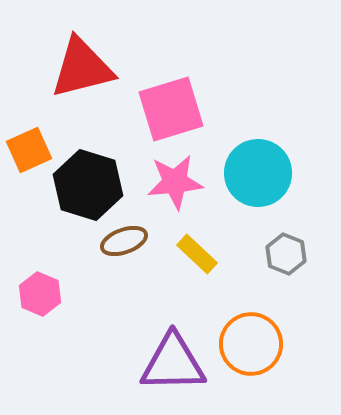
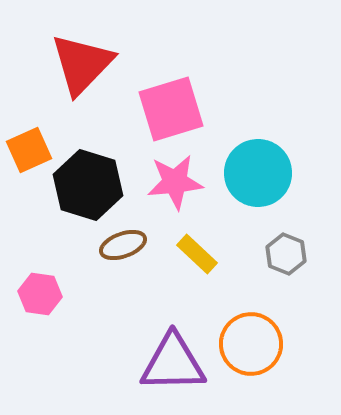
red triangle: moved 4 px up; rotated 32 degrees counterclockwise
brown ellipse: moved 1 px left, 4 px down
pink hexagon: rotated 15 degrees counterclockwise
